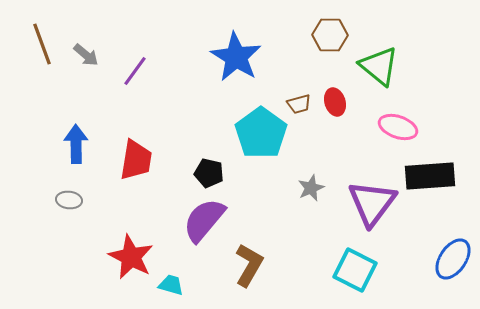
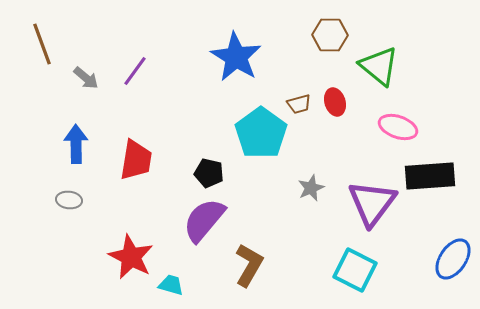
gray arrow: moved 23 px down
